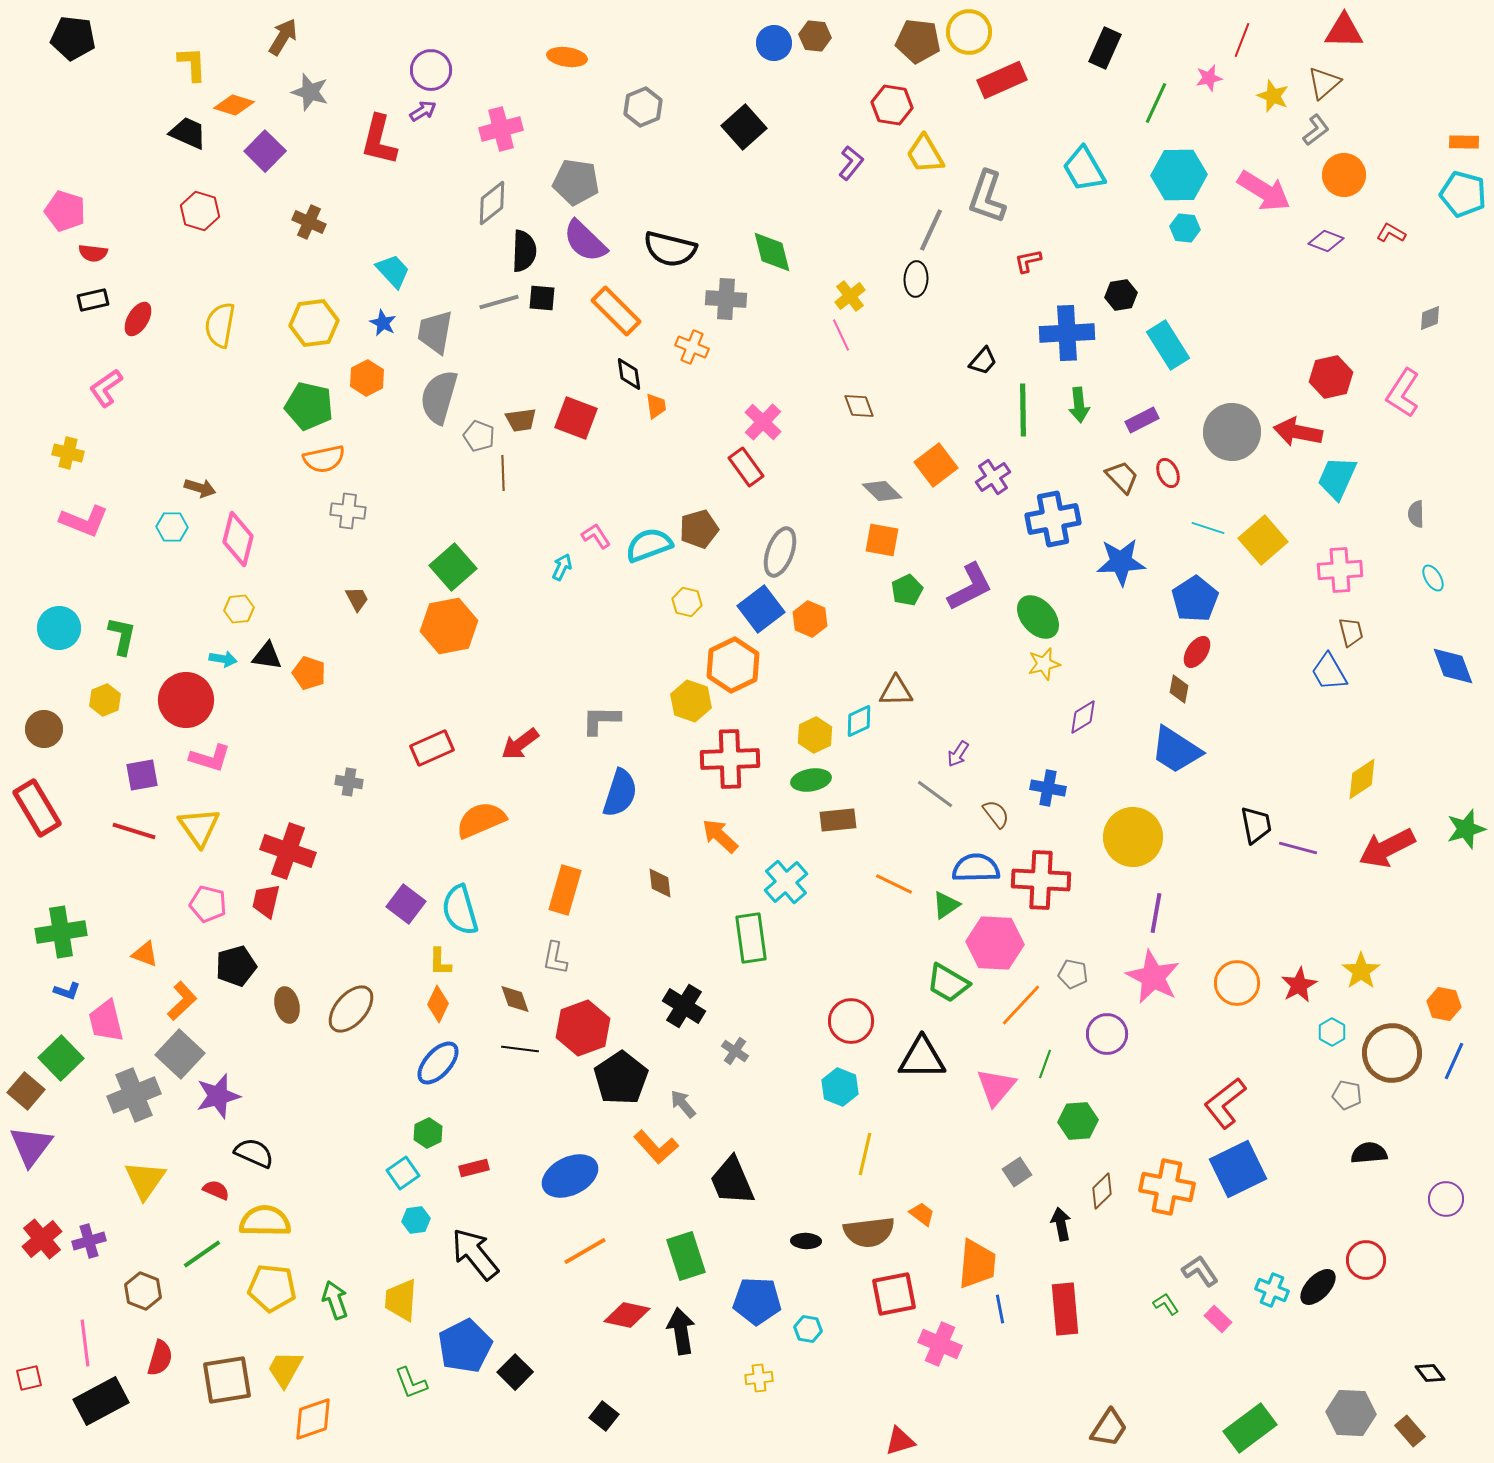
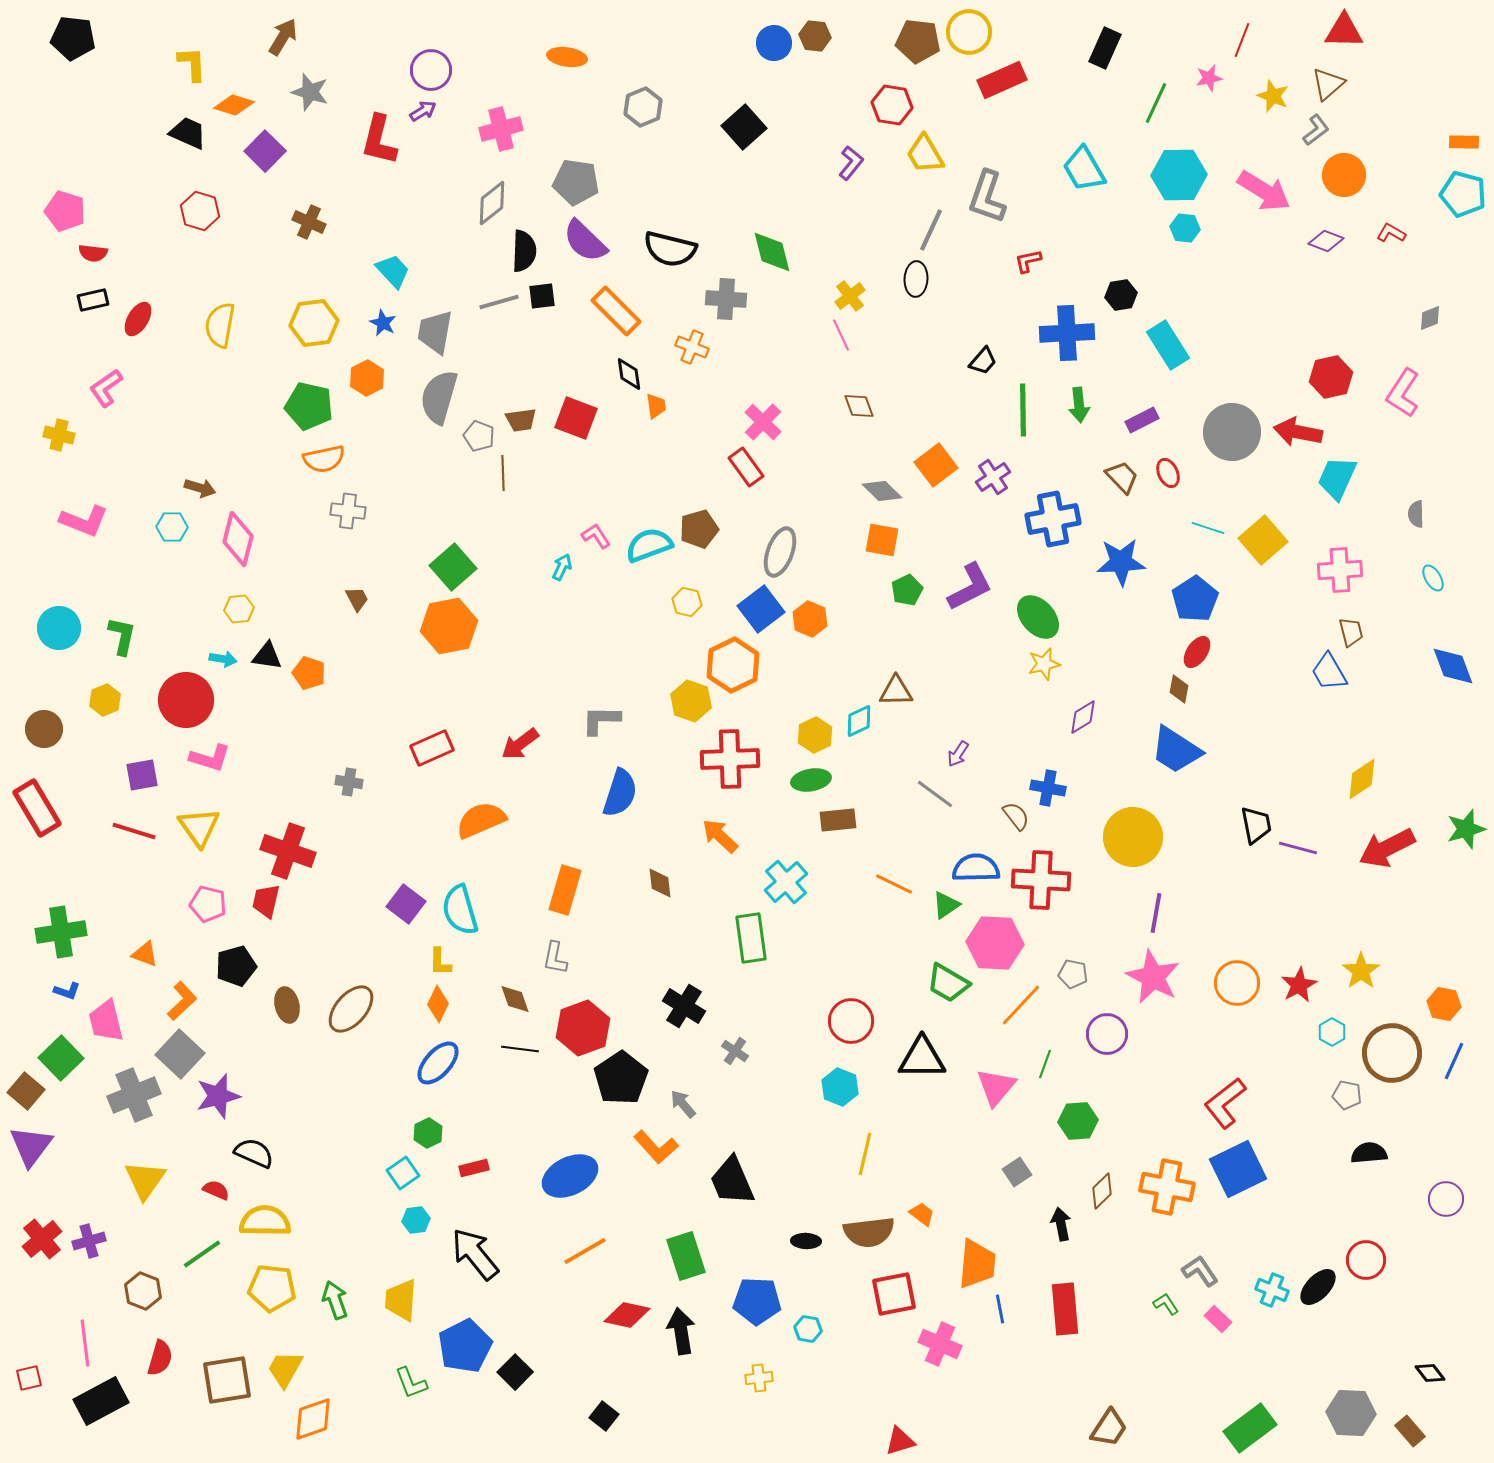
brown triangle at (1324, 83): moved 4 px right, 1 px down
black square at (542, 298): moved 2 px up; rotated 12 degrees counterclockwise
yellow cross at (68, 453): moved 9 px left, 18 px up
brown semicircle at (996, 814): moved 20 px right, 2 px down
